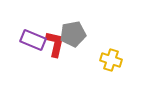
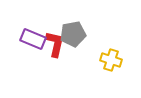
purple rectangle: moved 1 px up
